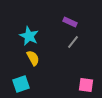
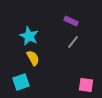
purple rectangle: moved 1 px right, 1 px up
cyan square: moved 2 px up
